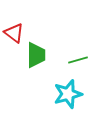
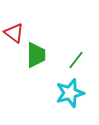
green line: moved 2 px left; rotated 36 degrees counterclockwise
cyan star: moved 2 px right, 1 px up
